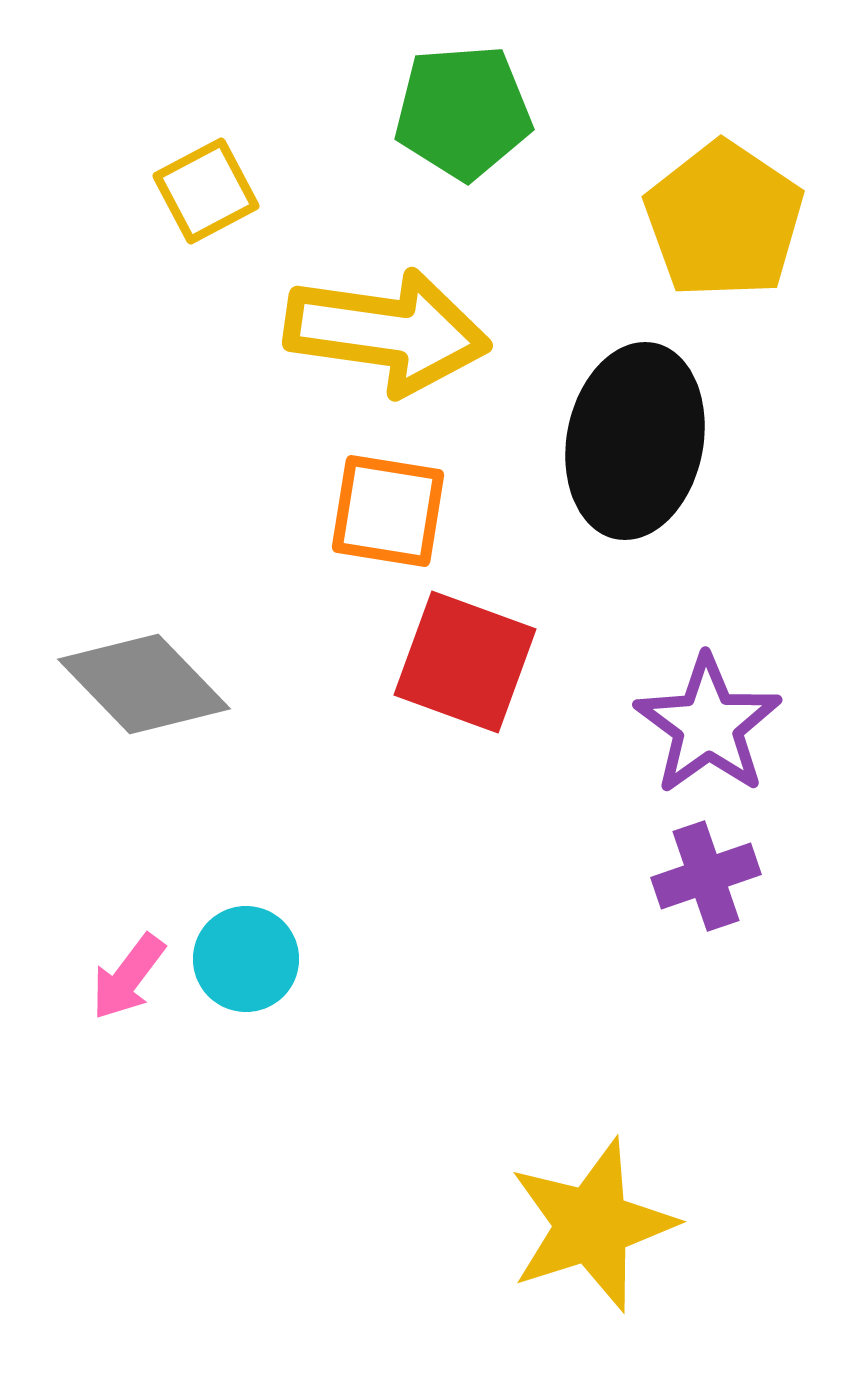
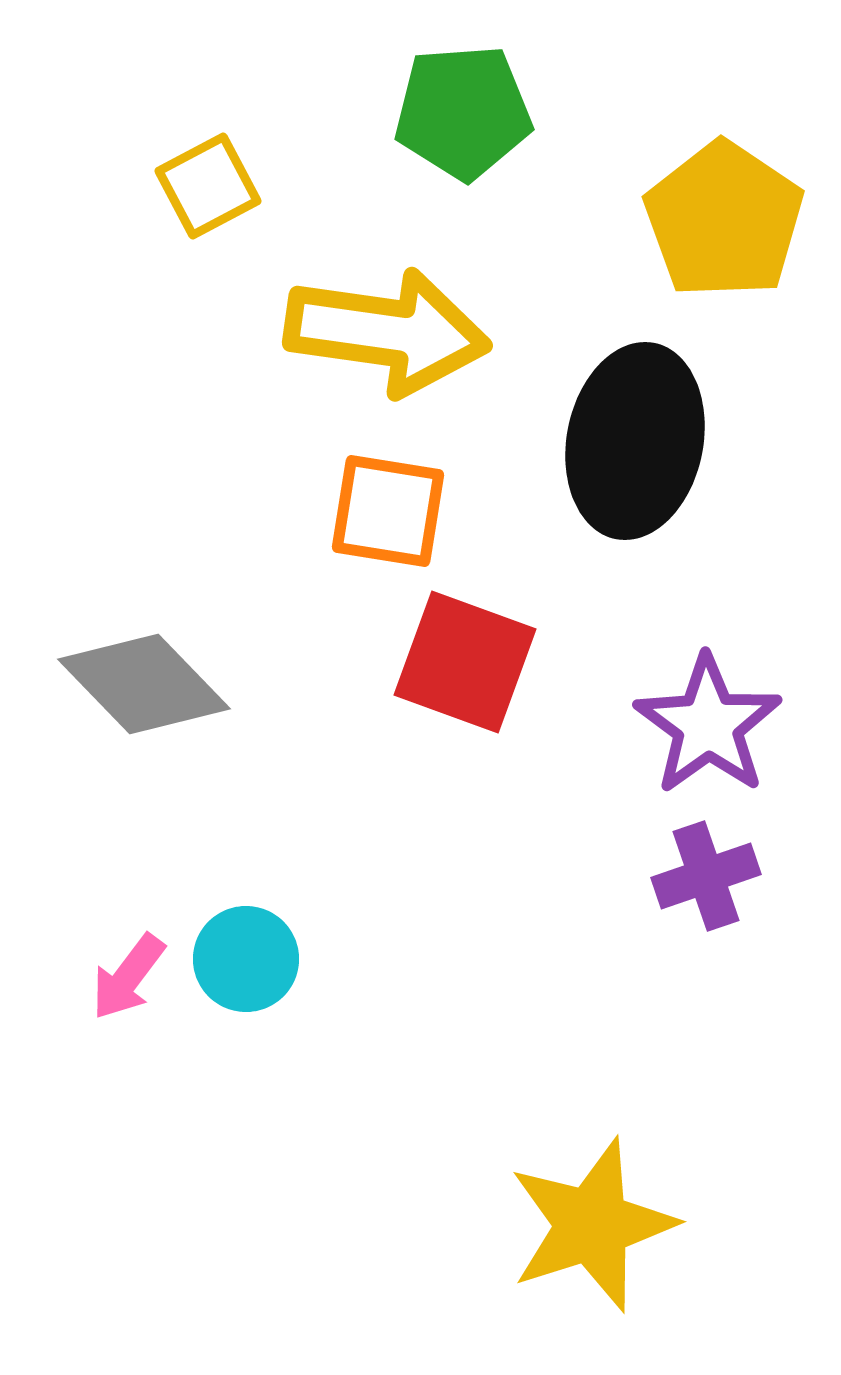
yellow square: moved 2 px right, 5 px up
